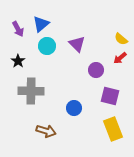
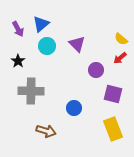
purple square: moved 3 px right, 2 px up
